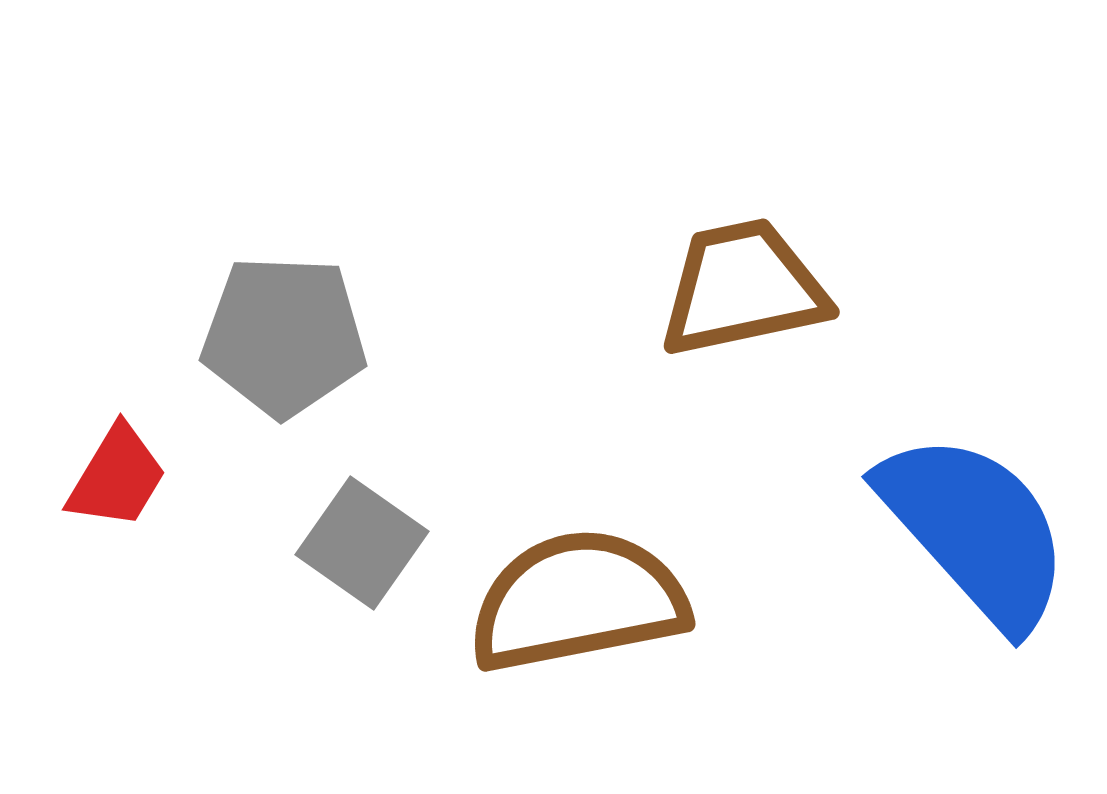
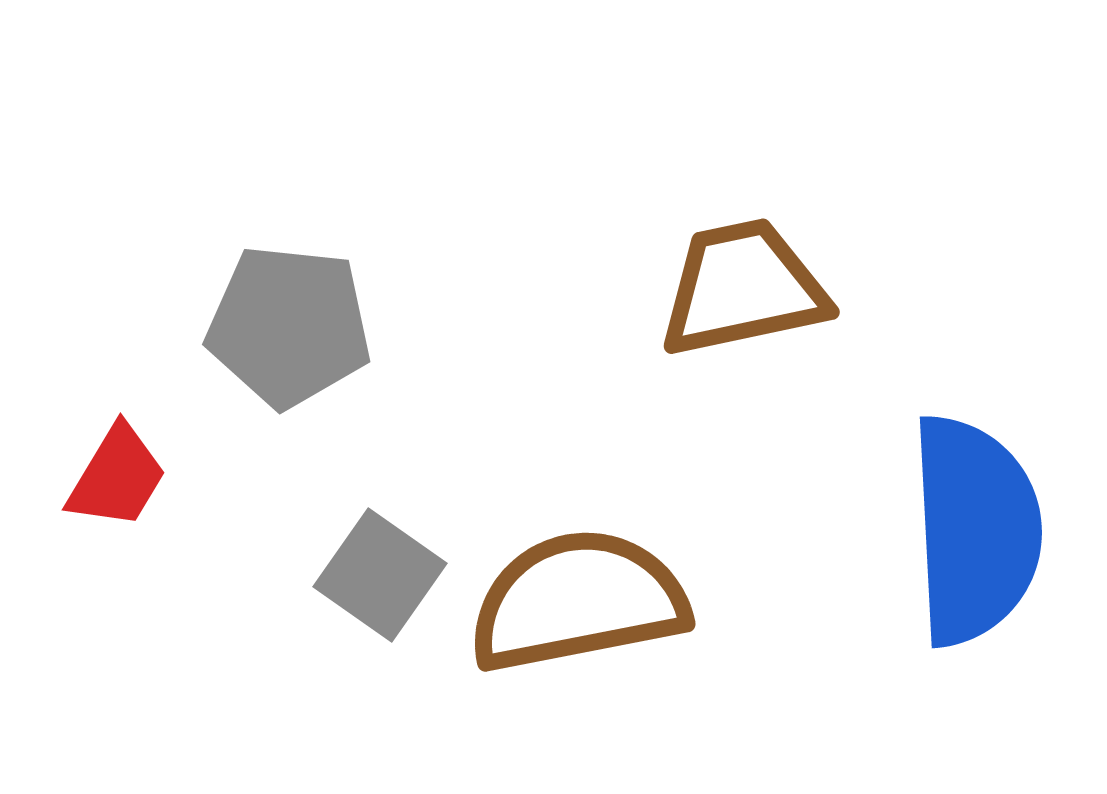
gray pentagon: moved 5 px right, 10 px up; rotated 4 degrees clockwise
blue semicircle: rotated 39 degrees clockwise
gray square: moved 18 px right, 32 px down
